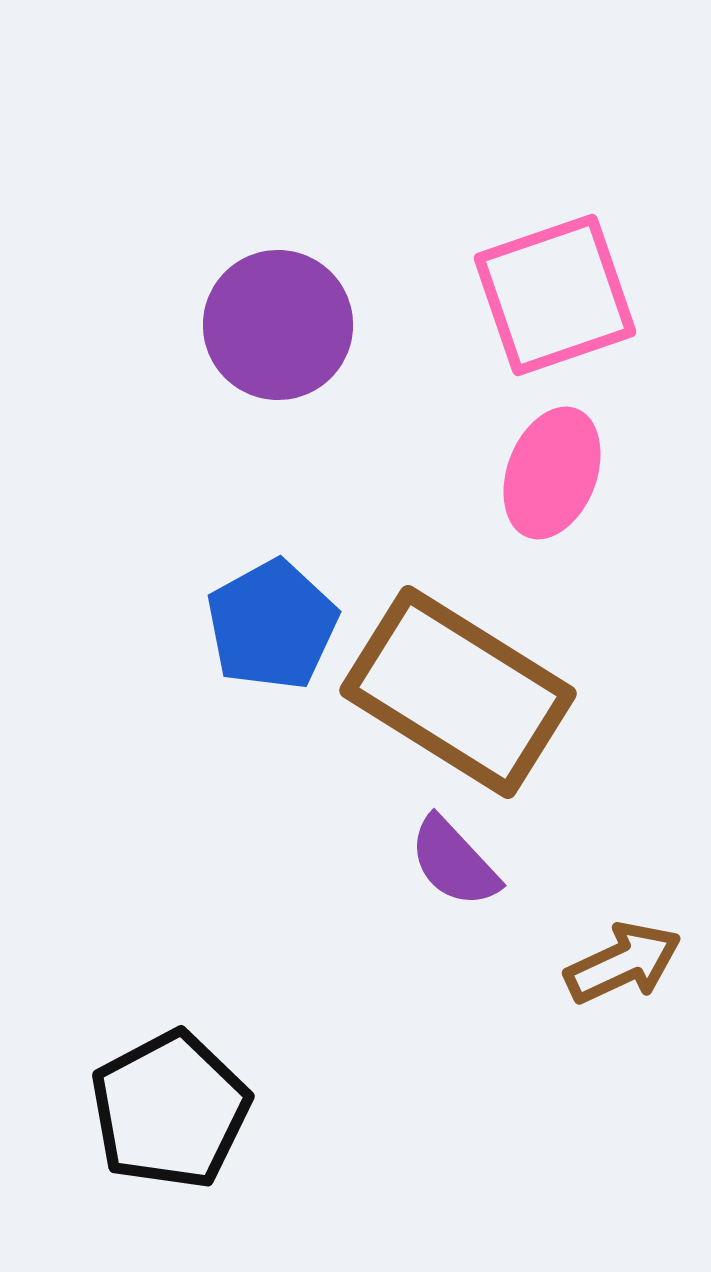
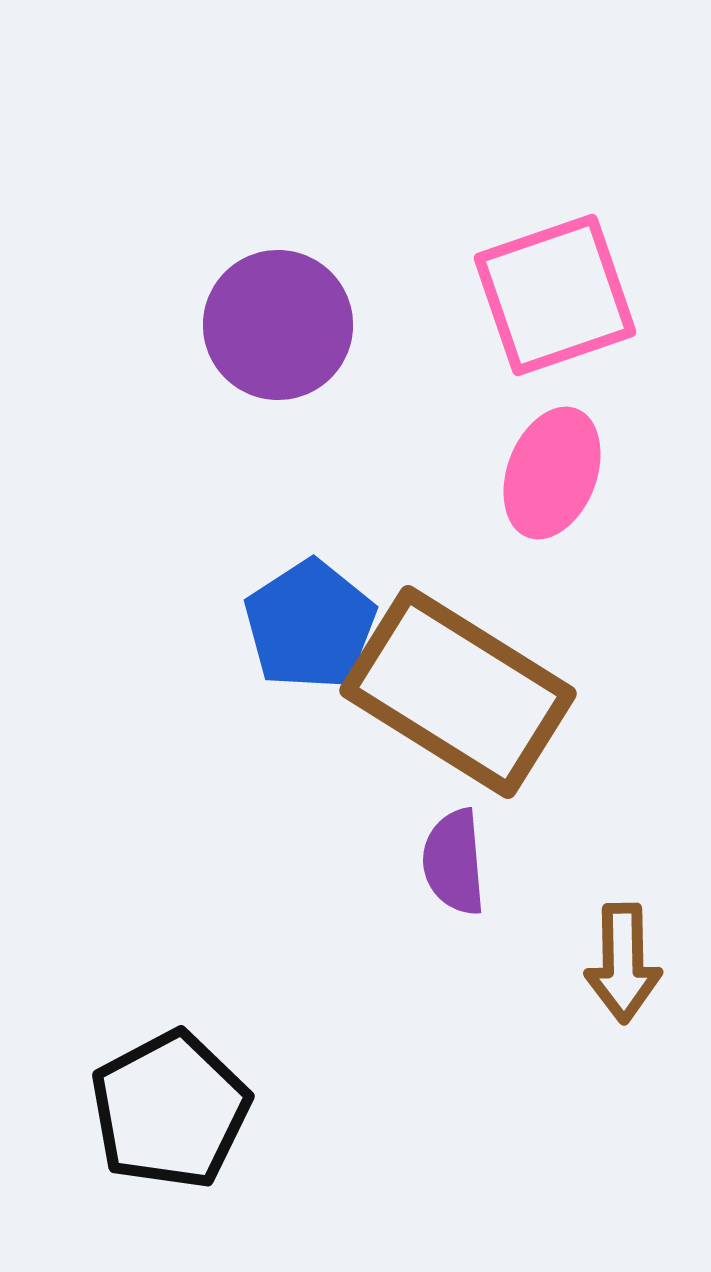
blue pentagon: moved 38 px right; rotated 4 degrees counterclockwise
purple semicircle: rotated 38 degrees clockwise
brown arrow: rotated 114 degrees clockwise
